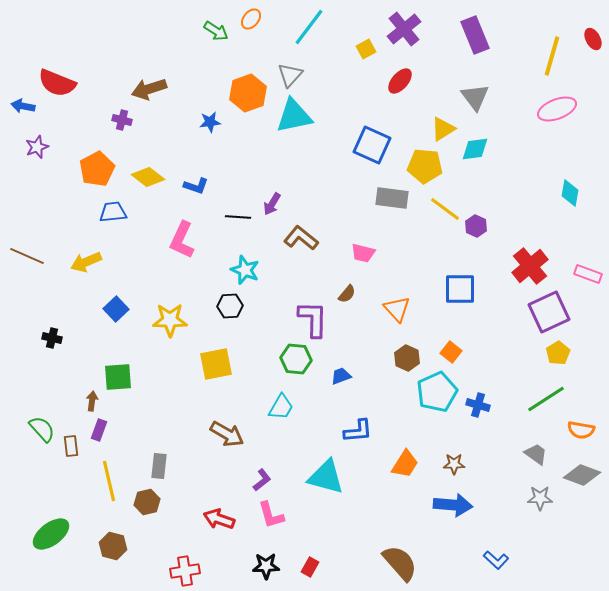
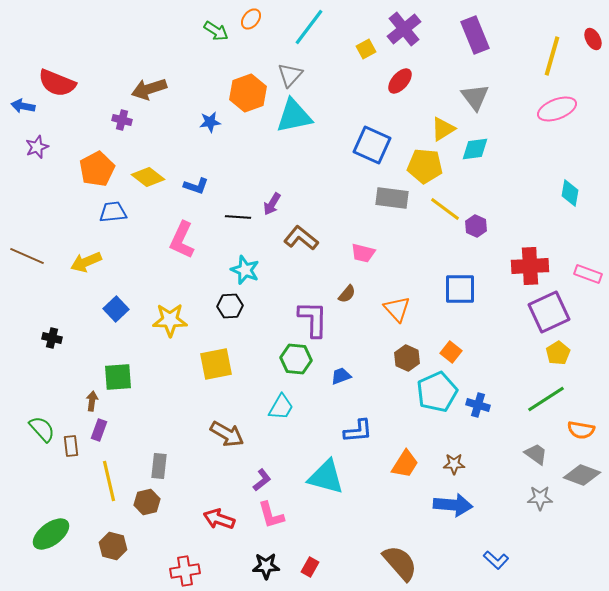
red cross at (530, 266): rotated 36 degrees clockwise
